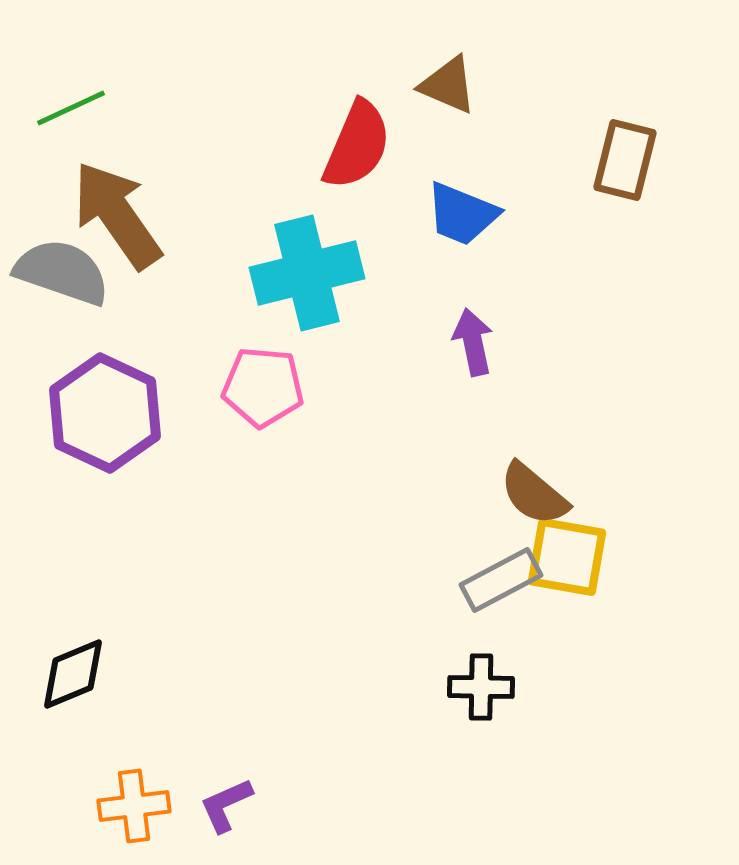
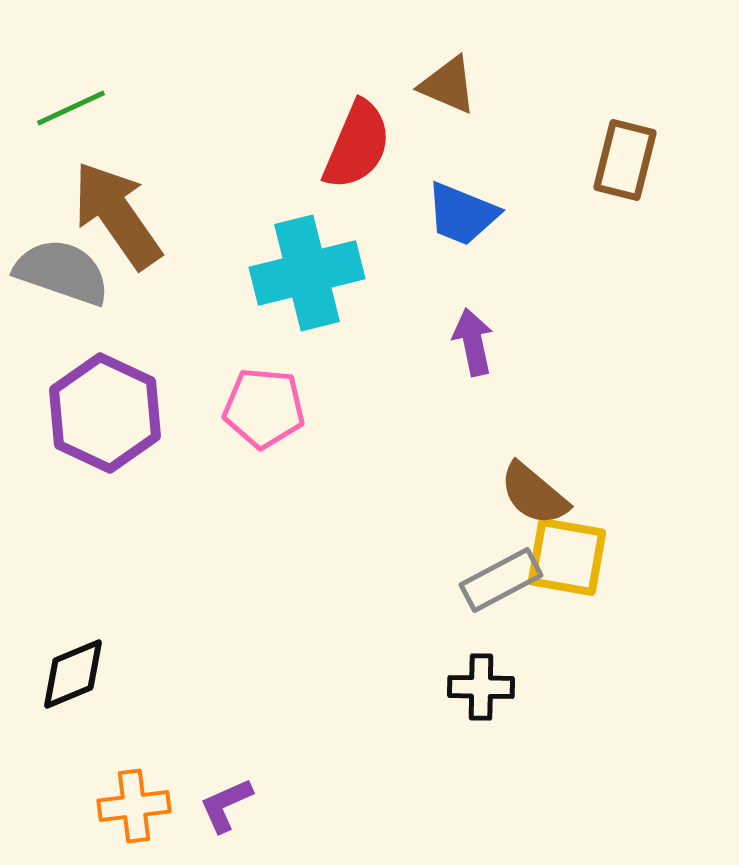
pink pentagon: moved 1 px right, 21 px down
